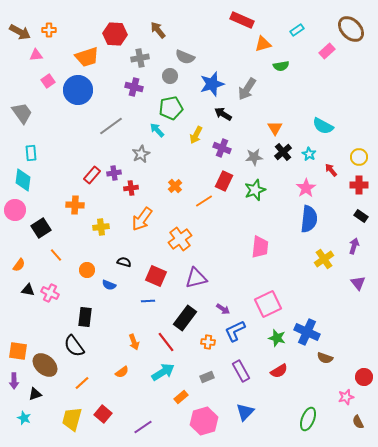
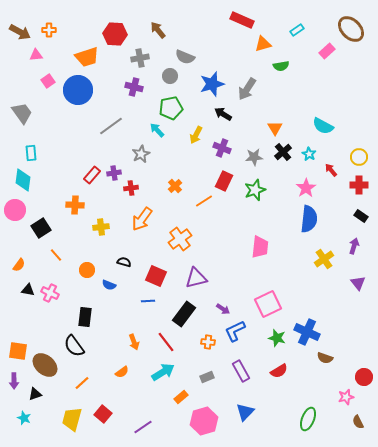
black rectangle at (185, 318): moved 1 px left, 4 px up
